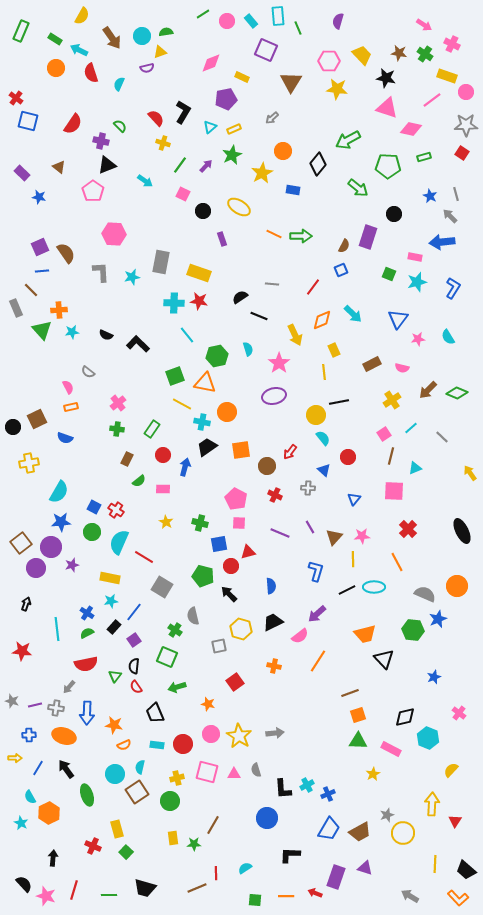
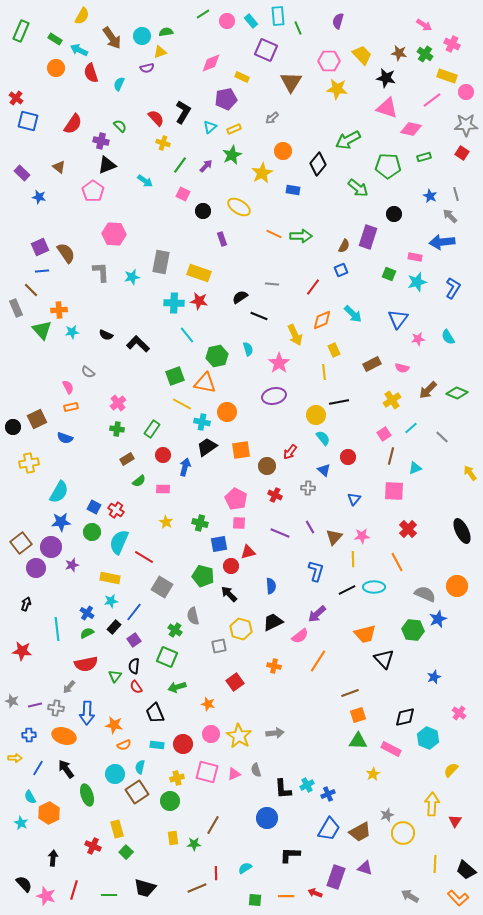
brown rectangle at (127, 459): rotated 32 degrees clockwise
pink triangle at (234, 774): rotated 24 degrees counterclockwise
